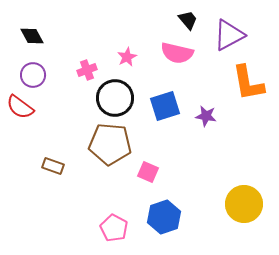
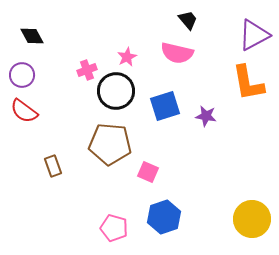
purple triangle: moved 25 px right
purple circle: moved 11 px left
black circle: moved 1 px right, 7 px up
red semicircle: moved 4 px right, 4 px down
brown rectangle: rotated 50 degrees clockwise
yellow circle: moved 8 px right, 15 px down
pink pentagon: rotated 12 degrees counterclockwise
